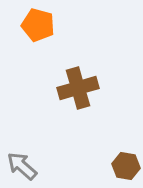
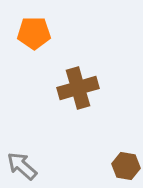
orange pentagon: moved 4 px left, 8 px down; rotated 16 degrees counterclockwise
